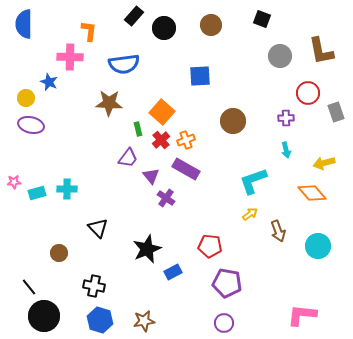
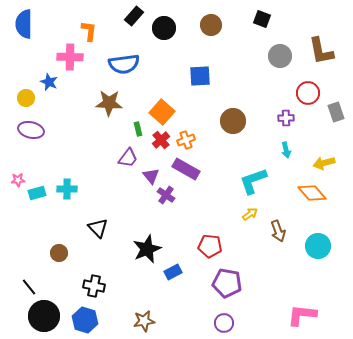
purple ellipse at (31, 125): moved 5 px down
pink star at (14, 182): moved 4 px right, 2 px up
purple cross at (166, 198): moved 3 px up
blue hexagon at (100, 320): moved 15 px left
